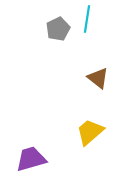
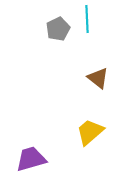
cyan line: rotated 12 degrees counterclockwise
